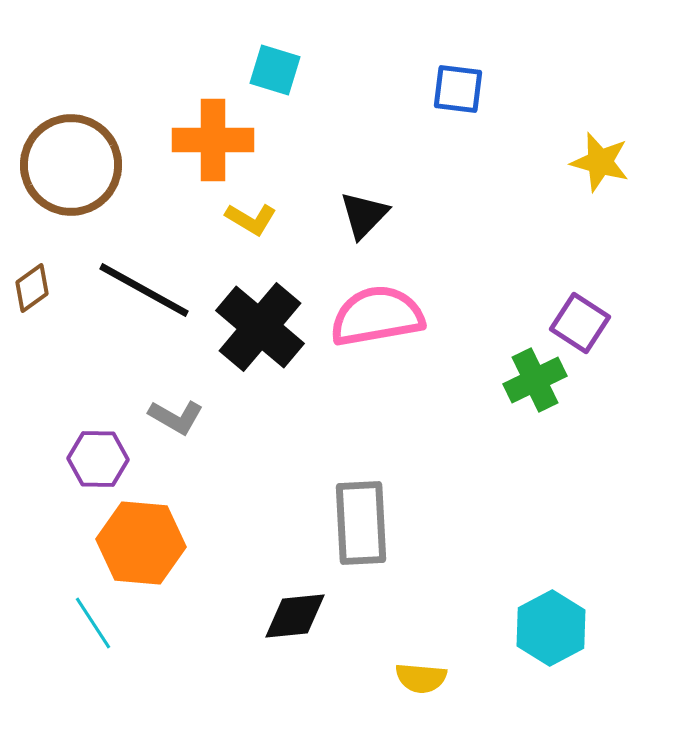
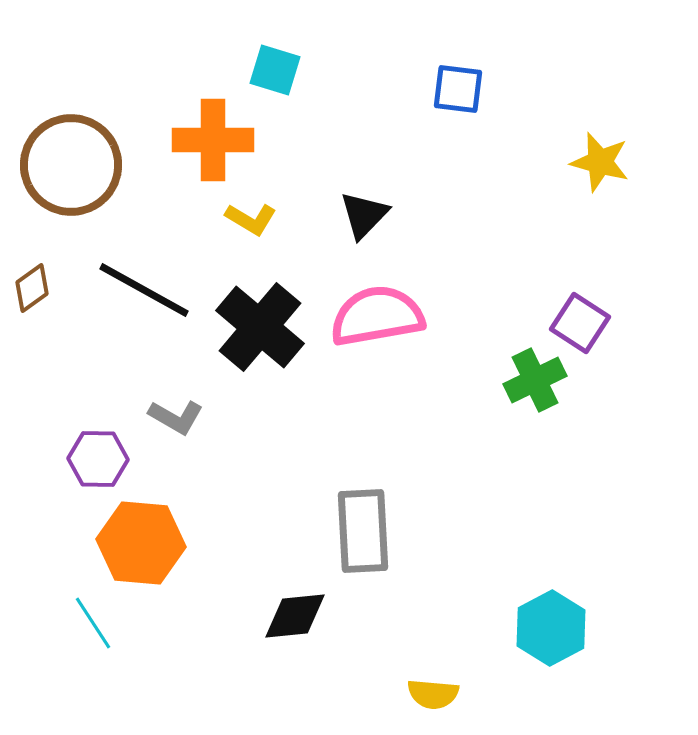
gray rectangle: moved 2 px right, 8 px down
yellow semicircle: moved 12 px right, 16 px down
